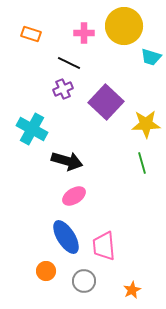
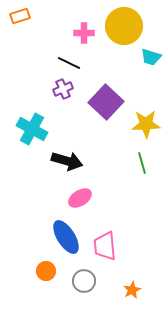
orange rectangle: moved 11 px left, 18 px up; rotated 36 degrees counterclockwise
pink ellipse: moved 6 px right, 2 px down
pink trapezoid: moved 1 px right
